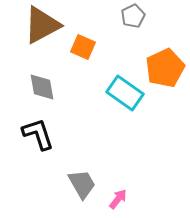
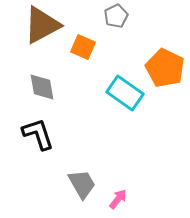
gray pentagon: moved 17 px left
orange pentagon: rotated 21 degrees counterclockwise
